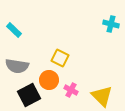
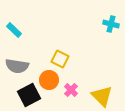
yellow square: moved 1 px down
pink cross: rotated 16 degrees clockwise
